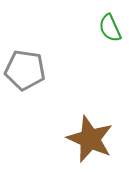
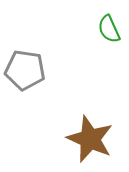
green semicircle: moved 1 px left, 1 px down
